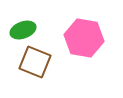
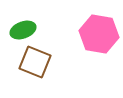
pink hexagon: moved 15 px right, 4 px up
